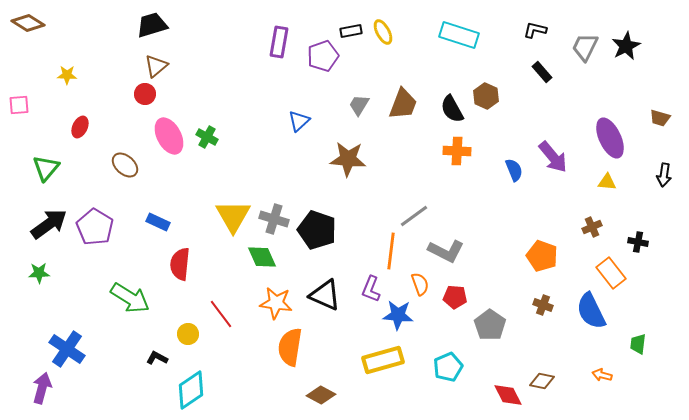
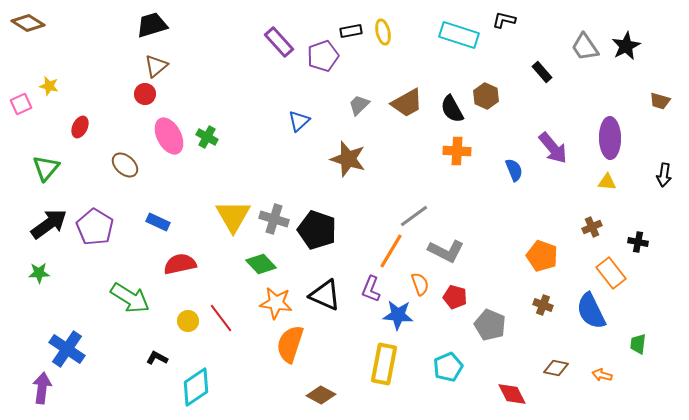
black L-shape at (535, 30): moved 31 px left, 10 px up
yellow ellipse at (383, 32): rotated 15 degrees clockwise
purple rectangle at (279, 42): rotated 52 degrees counterclockwise
gray trapezoid at (585, 47): rotated 60 degrees counterclockwise
yellow star at (67, 75): moved 18 px left, 11 px down; rotated 12 degrees clockwise
brown trapezoid at (403, 104): moved 4 px right, 1 px up; rotated 40 degrees clockwise
pink square at (19, 105): moved 2 px right, 1 px up; rotated 20 degrees counterclockwise
gray trapezoid at (359, 105): rotated 15 degrees clockwise
brown trapezoid at (660, 118): moved 17 px up
purple ellipse at (610, 138): rotated 24 degrees clockwise
purple arrow at (553, 157): moved 9 px up
brown star at (348, 159): rotated 12 degrees clockwise
orange line at (391, 251): rotated 24 degrees clockwise
green diamond at (262, 257): moved 1 px left, 7 px down; rotated 20 degrees counterclockwise
red semicircle at (180, 264): rotated 72 degrees clockwise
red pentagon at (455, 297): rotated 10 degrees clockwise
red line at (221, 314): moved 4 px down
gray pentagon at (490, 325): rotated 12 degrees counterclockwise
yellow circle at (188, 334): moved 13 px up
orange semicircle at (290, 347): moved 3 px up; rotated 9 degrees clockwise
yellow rectangle at (383, 360): moved 1 px right, 4 px down; rotated 63 degrees counterclockwise
brown diamond at (542, 381): moved 14 px right, 13 px up
purple arrow at (42, 388): rotated 8 degrees counterclockwise
cyan diamond at (191, 390): moved 5 px right, 3 px up
red diamond at (508, 395): moved 4 px right, 1 px up
